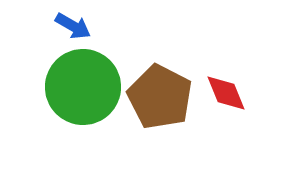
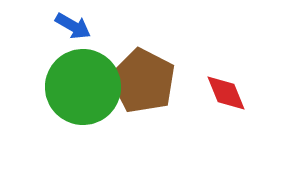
brown pentagon: moved 17 px left, 16 px up
